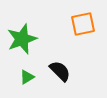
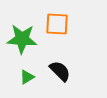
orange square: moved 26 px left; rotated 15 degrees clockwise
green star: rotated 24 degrees clockwise
